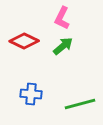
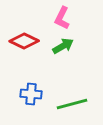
green arrow: rotated 10 degrees clockwise
green line: moved 8 px left
